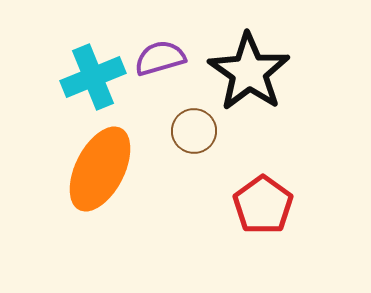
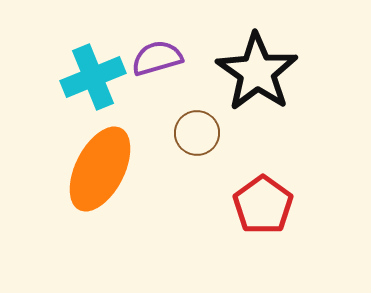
purple semicircle: moved 3 px left
black star: moved 8 px right
brown circle: moved 3 px right, 2 px down
